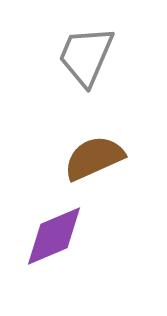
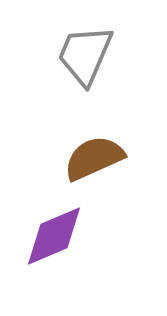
gray trapezoid: moved 1 px left, 1 px up
